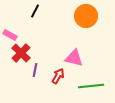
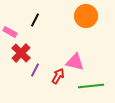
black line: moved 9 px down
pink rectangle: moved 3 px up
pink triangle: moved 1 px right, 4 px down
purple line: rotated 16 degrees clockwise
